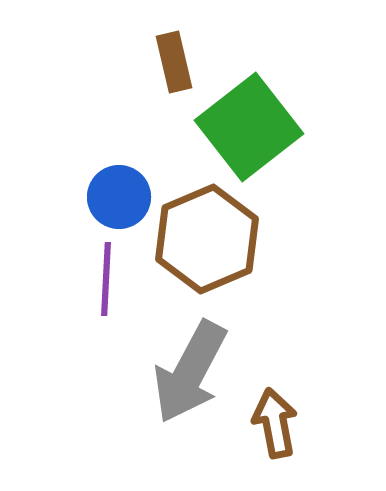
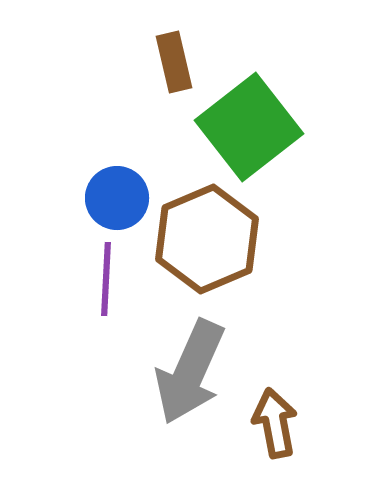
blue circle: moved 2 px left, 1 px down
gray arrow: rotated 4 degrees counterclockwise
